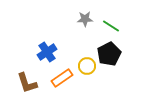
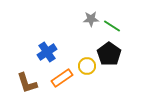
gray star: moved 6 px right
green line: moved 1 px right
black pentagon: rotated 10 degrees counterclockwise
